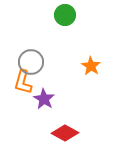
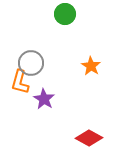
green circle: moved 1 px up
gray circle: moved 1 px down
orange L-shape: moved 3 px left
red diamond: moved 24 px right, 5 px down
